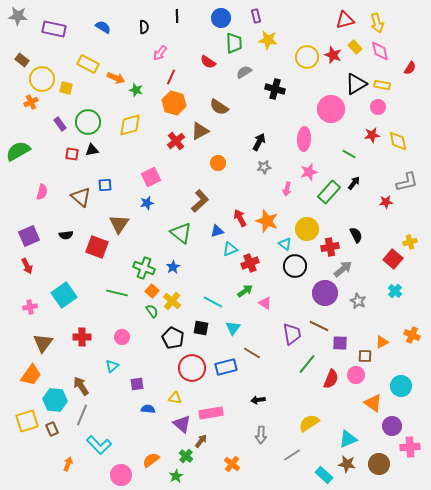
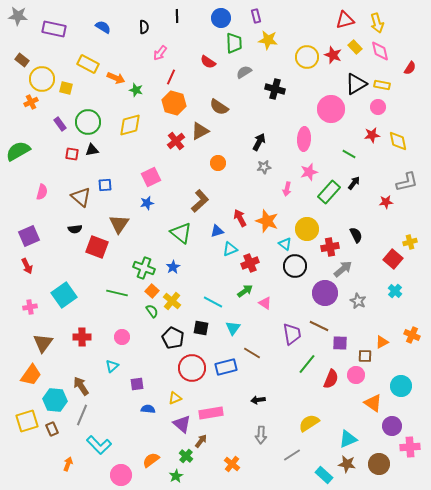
black semicircle at (66, 235): moved 9 px right, 6 px up
yellow triangle at (175, 398): rotated 32 degrees counterclockwise
